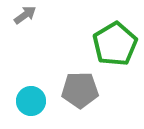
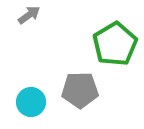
gray arrow: moved 4 px right
cyan circle: moved 1 px down
